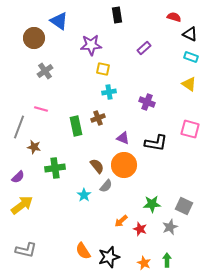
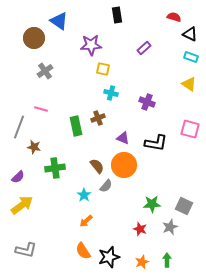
cyan cross: moved 2 px right, 1 px down; rotated 24 degrees clockwise
orange arrow: moved 35 px left
orange star: moved 2 px left, 1 px up; rotated 24 degrees clockwise
